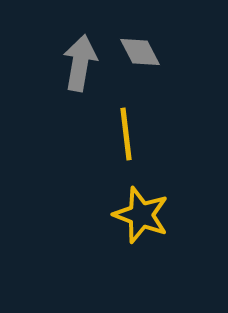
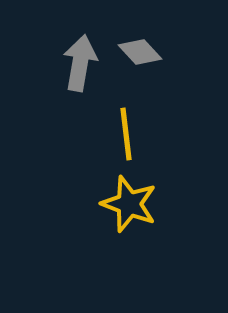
gray diamond: rotated 15 degrees counterclockwise
yellow star: moved 12 px left, 11 px up
